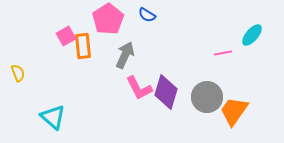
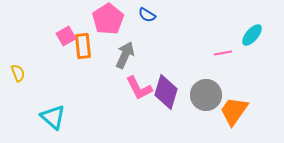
gray circle: moved 1 px left, 2 px up
